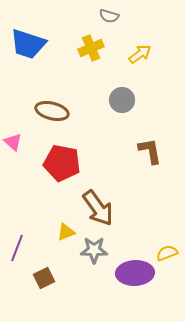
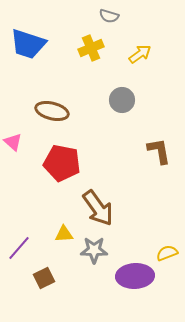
brown L-shape: moved 9 px right
yellow triangle: moved 2 px left, 2 px down; rotated 18 degrees clockwise
purple line: moved 2 px right; rotated 20 degrees clockwise
purple ellipse: moved 3 px down
